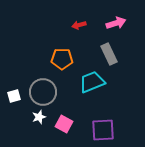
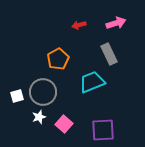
orange pentagon: moved 4 px left; rotated 30 degrees counterclockwise
white square: moved 3 px right
pink square: rotated 12 degrees clockwise
